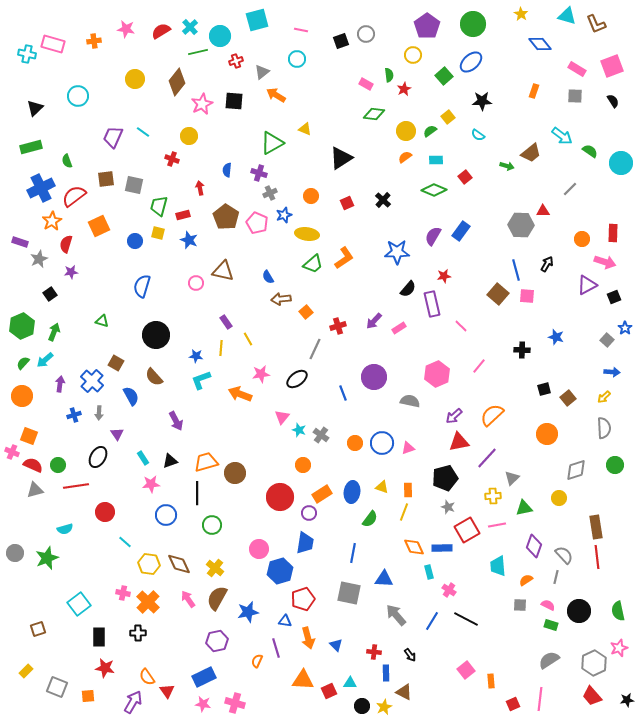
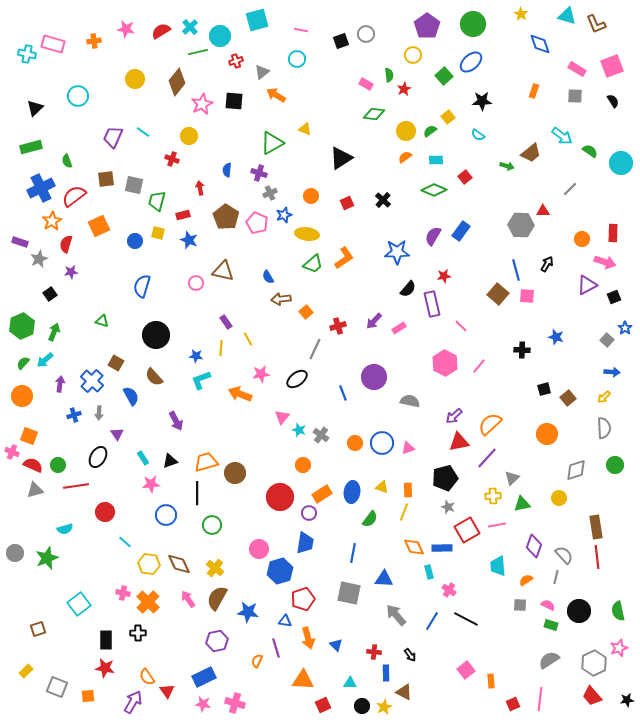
blue diamond at (540, 44): rotated 20 degrees clockwise
green trapezoid at (159, 206): moved 2 px left, 5 px up
pink hexagon at (437, 374): moved 8 px right, 11 px up; rotated 10 degrees counterclockwise
orange semicircle at (492, 415): moved 2 px left, 9 px down
green triangle at (524, 508): moved 2 px left, 4 px up
blue star at (248, 612): rotated 20 degrees clockwise
black rectangle at (99, 637): moved 7 px right, 3 px down
red square at (329, 691): moved 6 px left, 14 px down
